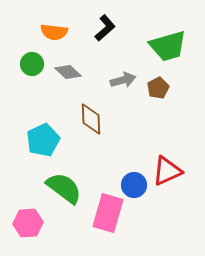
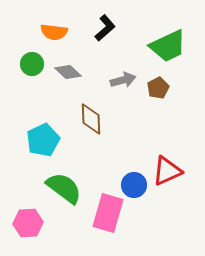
green trapezoid: rotated 9 degrees counterclockwise
